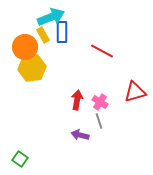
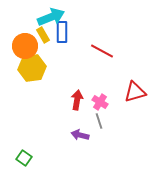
orange circle: moved 1 px up
green square: moved 4 px right, 1 px up
